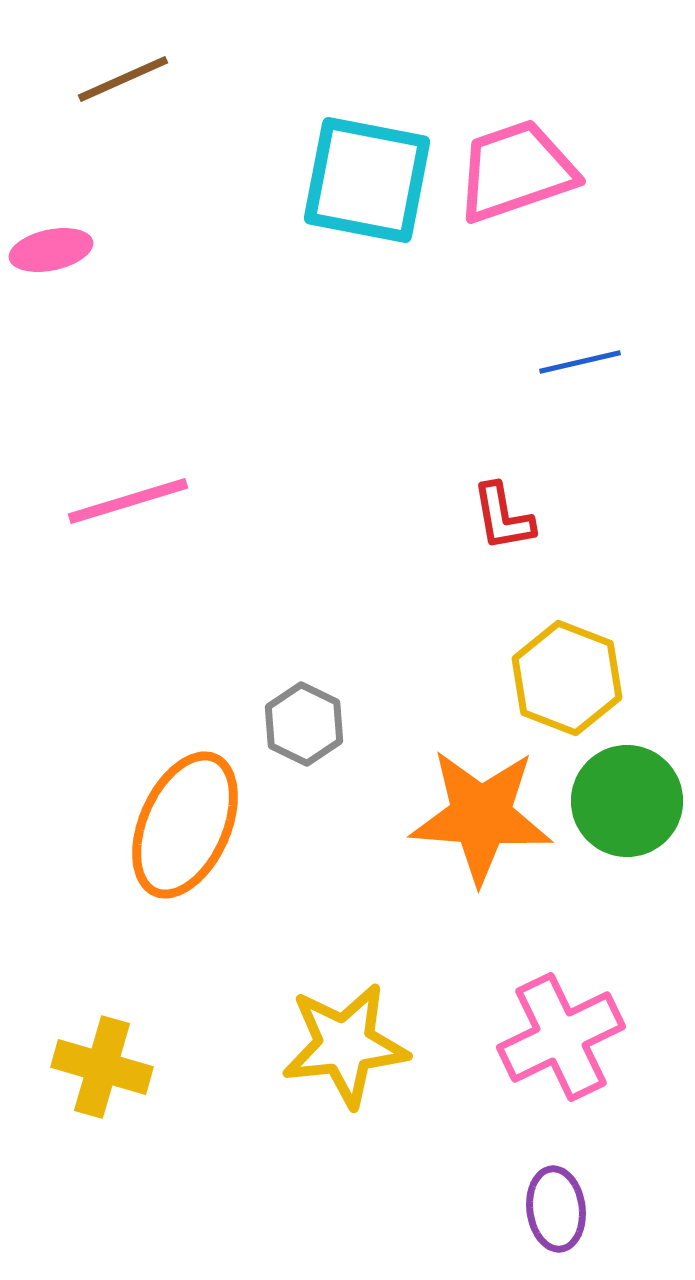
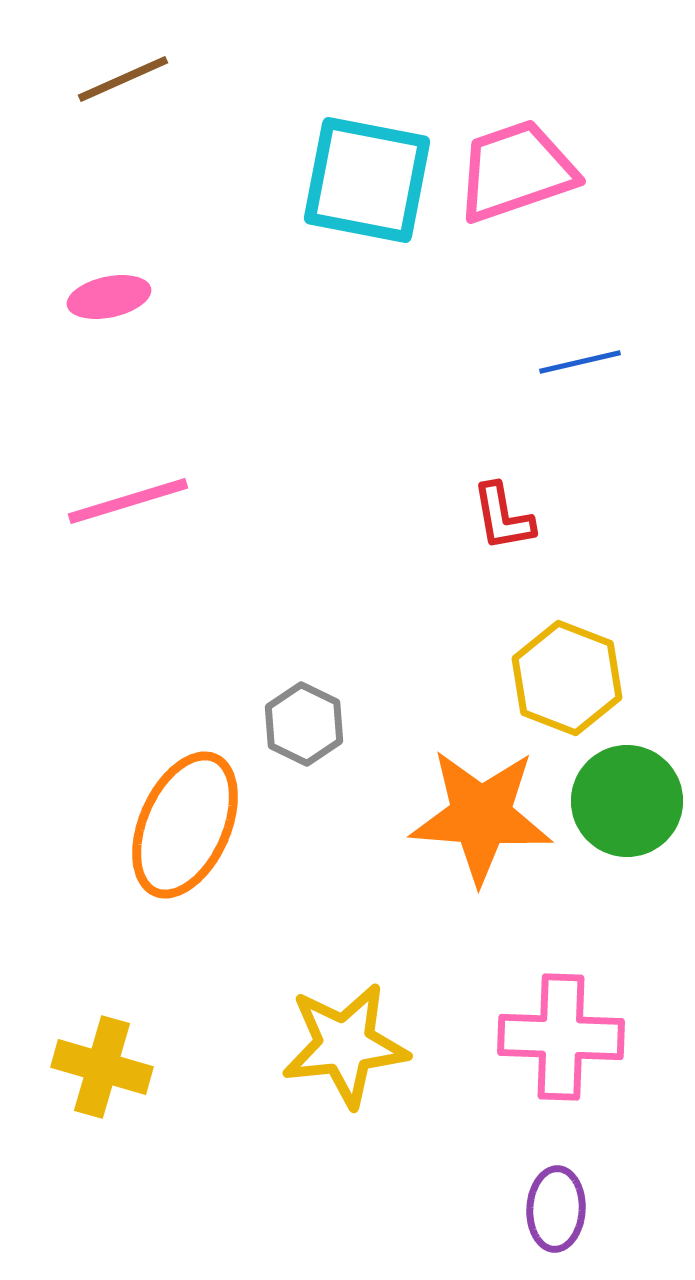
pink ellipse: moved 58 px right, 47 px down
pink cross: rotated 28 degrees clockwise
purple ellipse: rotated 10 degrees clockwise
